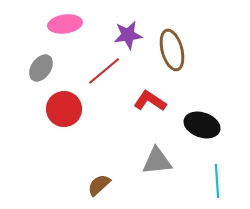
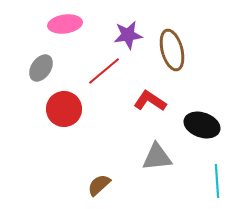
gray triangle: moved 4 px up
